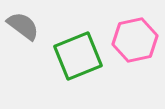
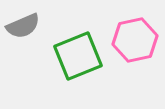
gray semicircle: rotated 120 degrees clockwise
